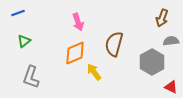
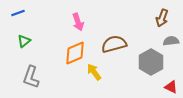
brown semicircle: rotated 60 degrees clockwise
gray hexagon: moved 1 px left
